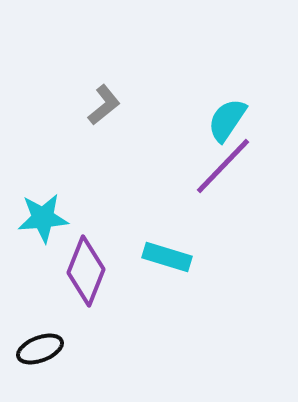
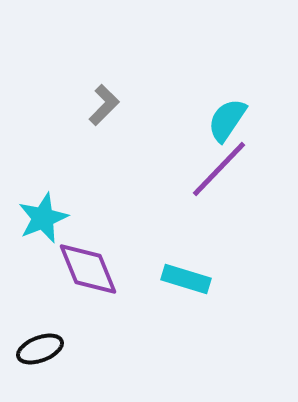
gray L-shape: rotated 6 degrees counterclockwise
purple line: moved 4 px left, 3 px down
cyan star: rotated 18 degrees counterclockwise
cyan rectangle: moved 19 px right, 22 px down
purple diamond: moved 2 px right, 2 px up; rotated 44 degrees counterclockwise
